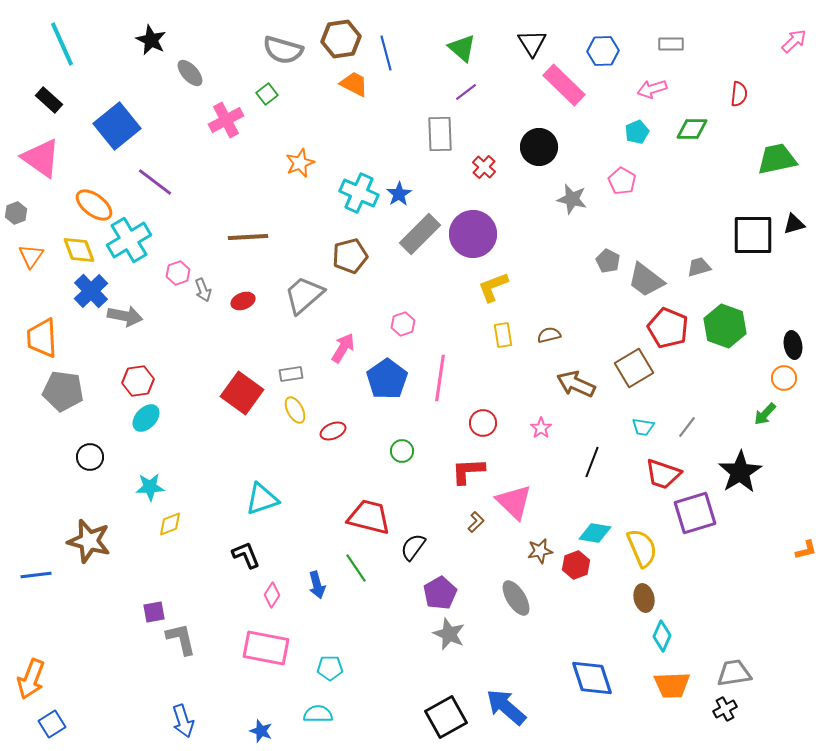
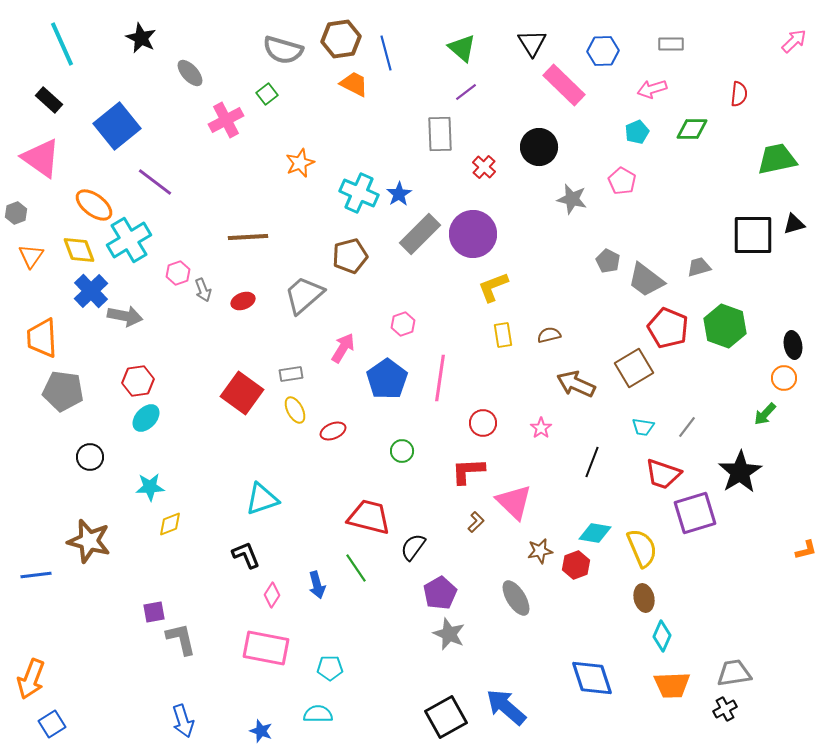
black star at (151, 40): moved 10 px left, 2 px up
